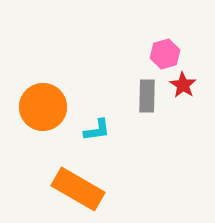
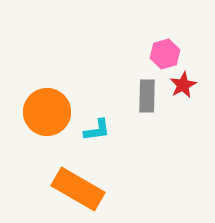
red star: rotated 12 degrees clockwise
orange circle: moved 4 px right, 5 px down
